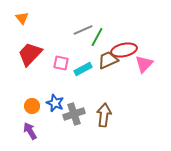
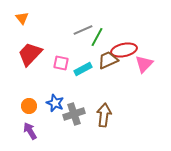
orange circle: moved 3 px left
